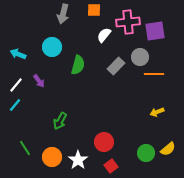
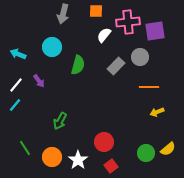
orange square: moved 2 px right, 1 px down
orange line: moved 5 px left, 13 px down
